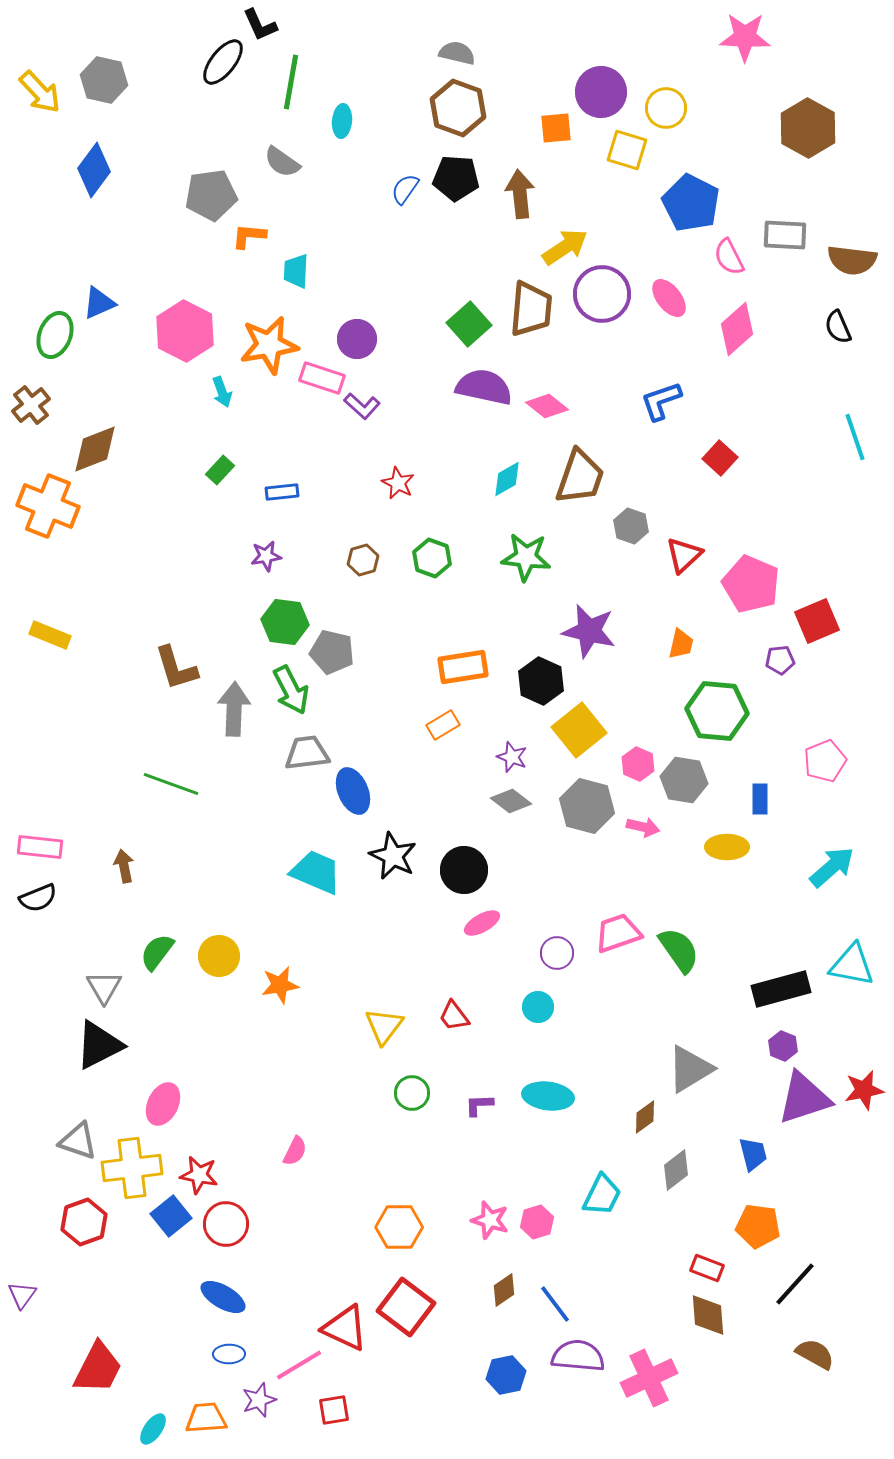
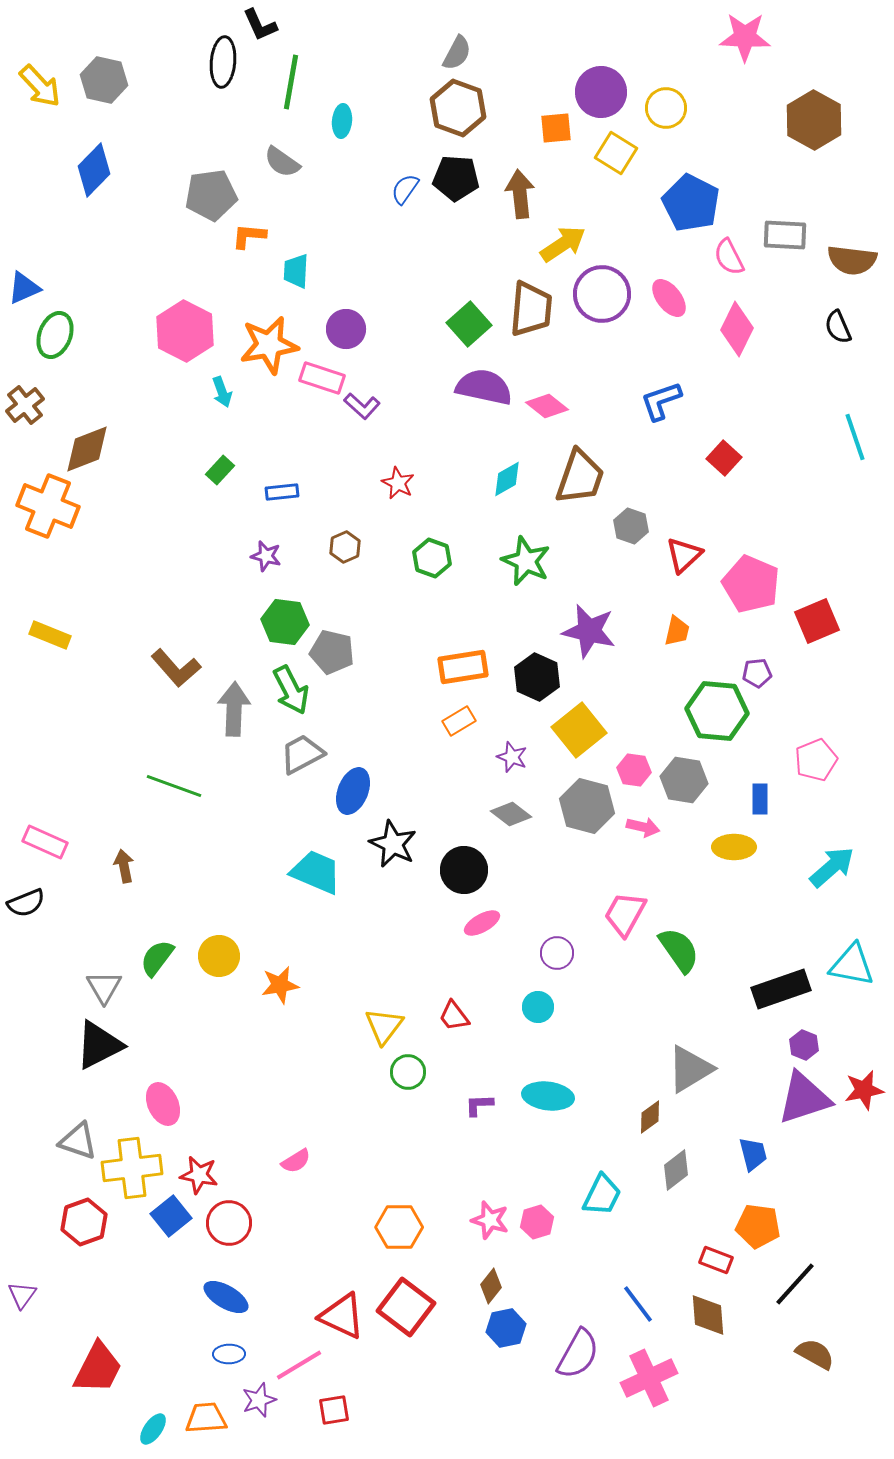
gray semicircle at (457, 53): rotated 105 degrees clockwise
black ellipse at (223, 62): rotated 33 degrees counterclockwise
yellow arrow at (40, 92): moved 6 px up
brown hexagon at (808, 128): moved 6 px right, 8 px up
yellow square at (627, 150): moved 11 px left, 3 px down; rotated 15 degrees clockwise
blue diamond at (94, 170): rotated 8 degrees clockwise
yellow arrow at (565, 247): moved 2 px left, 3 px up
blue triangle at (99, 303): moved 75 px left, 15 px up
pink diamond at (737, 329): rotated 22 degrees counterclockwise
purple circle at (357, 339): moved 11 px left, 10 px up
brown cross at (31, 405): moved 6 px left
brown diamond at (95, 449): moved 8 px left
red square at (720, 458): moved 4 px right
purple star at (266, 556): rotated 24 degrees clockwise
green star at (526, 557): moved 4 px down; rotated 18 degrees clockwise
brown hexagon at (363, 560): moved 18 px left, 13 px up; rotated 8 degrees counterclockwise
orange trapezoid at (681, 644): moved 4 px left, 13 px up
purple pentagon at (780, 660): moved 23 px left, 13 px down
brown L-shape at (176, 668): rotated 24 degrees counterclockwise
black hexagon at (541, 681): moved 4 px left, 4 px up
orange rectangle at (443, 725): moved 16 px right, 4 px up
gray trapezoid at (307, 753): moved 5 px left, 1 px down; rotated 21 degrees counterclockwise
pink pentagon at (825, 761): moved 9 px left, 1 px up
pink hexagon at (638, 764): moved 4 px left, 6 px down; rotated 16 degrees counterclockwise
green line at (171, 784): moved 3 px right, 2 px down
blue ellipse at (353, 791): rotated 45 degrees clockwise
gray diamond at (511, 801): moved 13 px down
pink rectangle at (40, 847): moved 5 px right, 5 px up; rotated 18 degrees clockwise
yellow ellipse at (727, 847): moved 7 px right
black star at (393, 856): moved 12 px up
black semicircle at (38, 898): moved 12 px left, 5 px down
pink trapezoid at (618, 933): moved 7 px right, 19 px up; rotated 42 degrees counterclockwise
green semicircle at (157, 952): moved 6 px down
black rectangle at (781, 989): rotated 4 degrees counterclockwise
purple hexagon at (783, 1046): moved 21 px right, 1 px up
green circle at (412, 1093): moved 4 px left, 21 px up
pink ellipse at (163, 1104): rotated 51 degrees counterclockwise
brown diamond at (645, 1117): moved 5 px right
pink semicircle at (295, 1151): moved 1 px right, 10 px down; rotated 32 degrees clockwise
red circle at (226, 1224): moved 3 px right, 1 px up
red rectangle at (707, 1268): moved 9 px right, 8 px up
brown diamond at (504, 1290): moved 13 px left, 4 px up; rotated 16 degrees counterclockwise
blue ellipse at (223, 1297): moved 3 px right
blue line at (555, 1304): moved 83 px right
red triangle at (345, 1328): moved 3 px left, 12 px up
purple semicircle at (578, 1356): moved 2 px up; rotated 114 degrees clockwise
blue hexagon at (506, 1375): moved 47 px up
